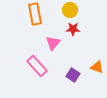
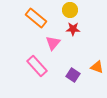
orange rectangle: moved 1 px right, 4 px down; rotated 40 degrees counterclockwise
